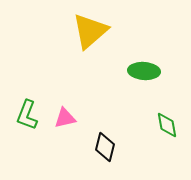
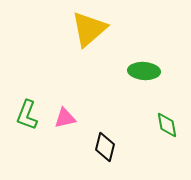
yellow triangle: moved 1 px left, 2 px up
